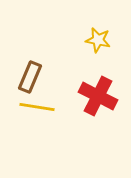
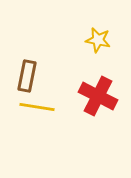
brown rectangle: moved 3 px left, 1 px up; rotated 12 degrees counterclockwise
